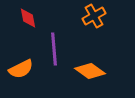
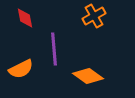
red diamond: moved 3 px left
orange diamond: moved 2 px left, 5 px down
